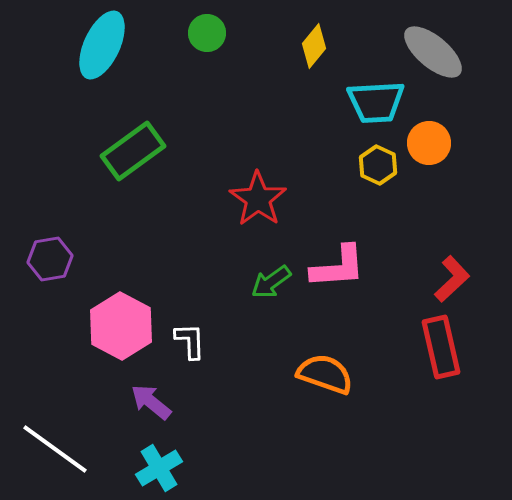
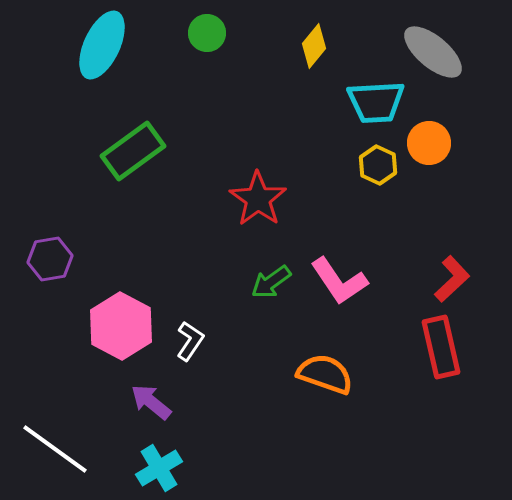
pink L-shape: moved 1 px right, 14 px down; rotated 60 degrees clockwise
white L-shape: rotated 36 degrees clockwise
